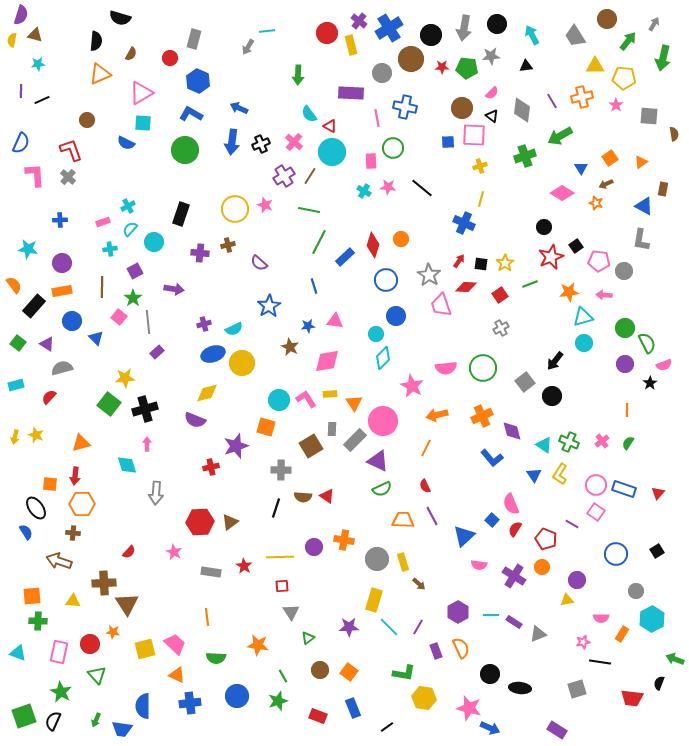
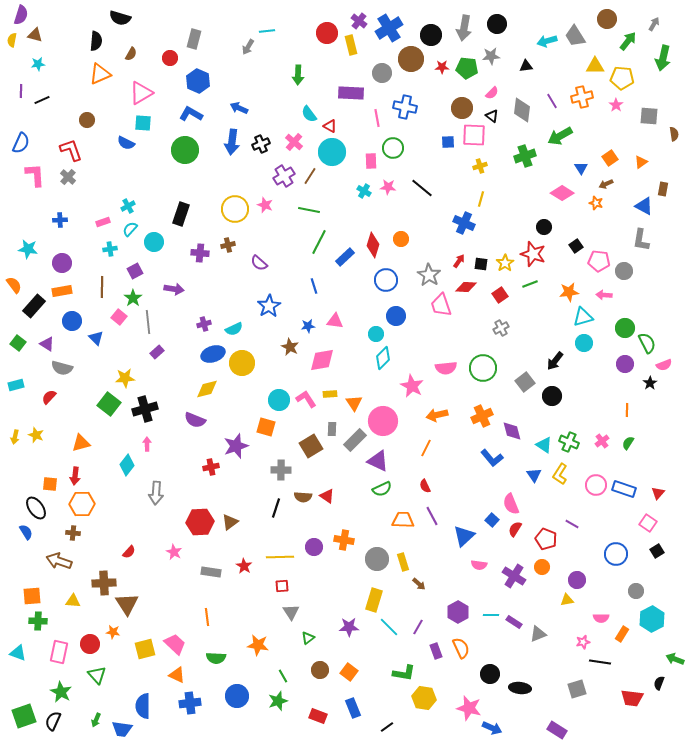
cyan arrow at (532, 35): moved 15 px right, 6 px down; rotated 78 degrees counterclockwise
yellow pentagon at (624, 78): moved 2 px left
red star at (551, 257): moved 18 px left, 3 px up; rotated 30 degrees counterclockwise
pink diamond at (327, 361): moved 5 px left, 1 px up
gray semicircle at (62, 368): rotated 150 degrees counterclockwise
yellow diamond at (207, 393): moved 4 px up
cyan diamond at (127, 465): rotated 55 degrees clockwise
pink square at (596, 512): moved 52 px right, 11 px down
blue arrow at (490, 728): moved 2 px right
